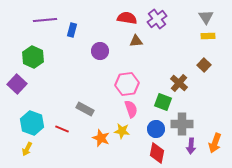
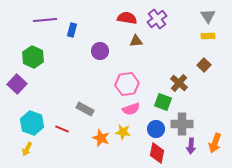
gray triangle: moved 2 px right, 1 px up
pink semicircle: rotated 90 degrees clockwise
yellow star: moved 1 px right, 1 px down
